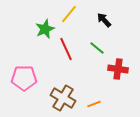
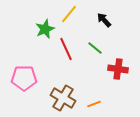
green line: moved 2 px left
